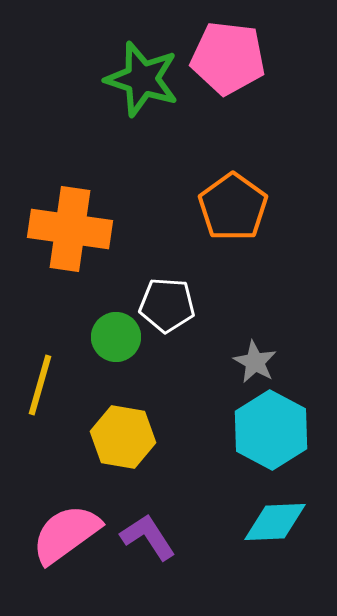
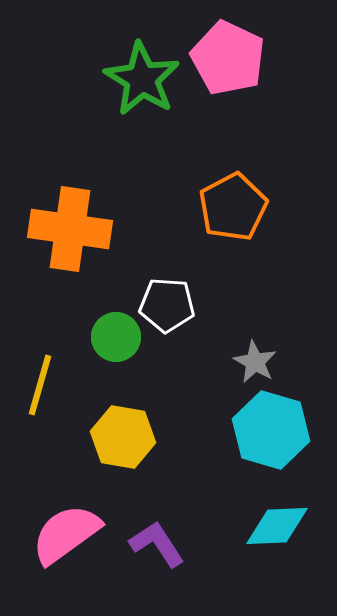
pink pentagon: rotated 18 degrees clockwise
green star: rotated 14 degrees clockwise
orange pentagon: rotated 8 degrees clockwise
cyan hexagon: rotated 12 degrees counterclockwise
cyan diamond: moved 2 px right, 4 px down
purple L-shape: moved 9 px right, 7 px down
